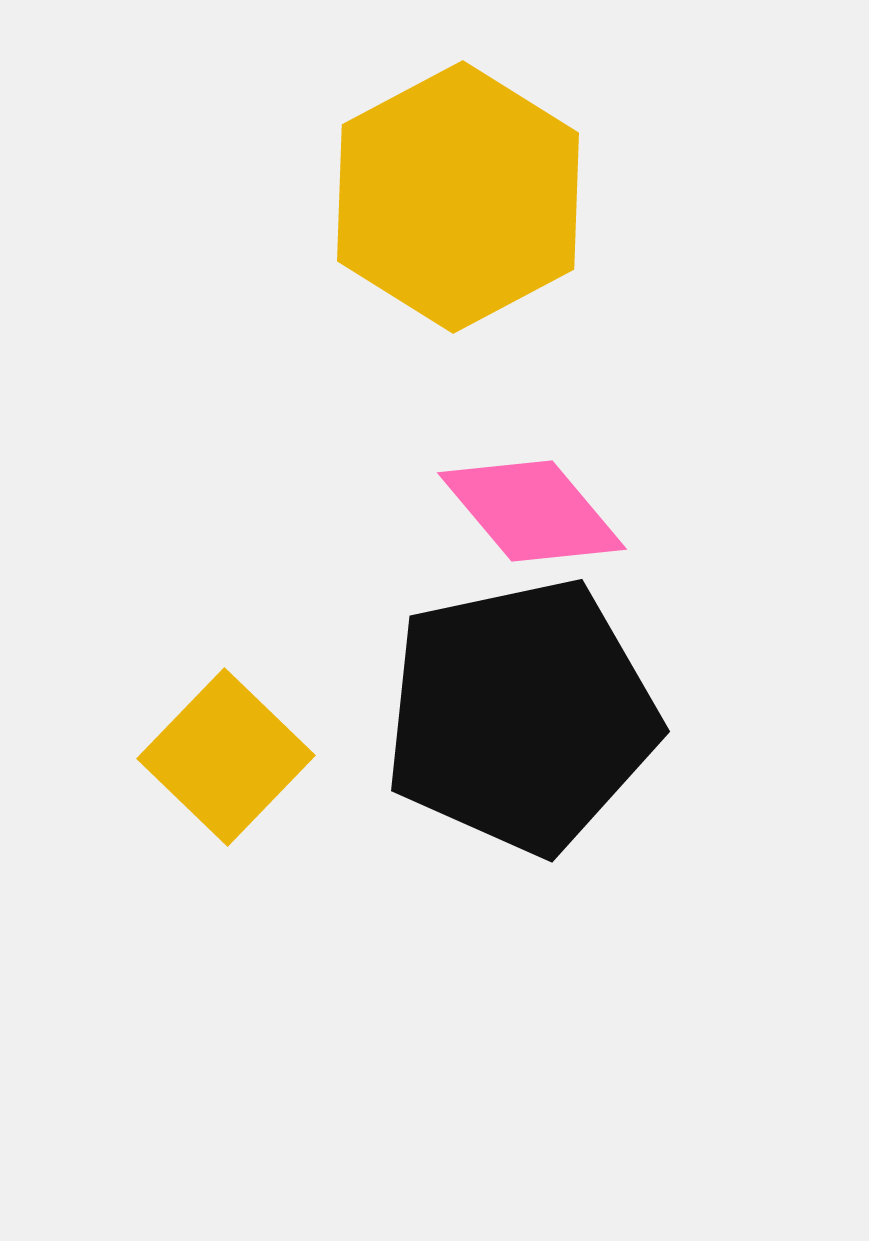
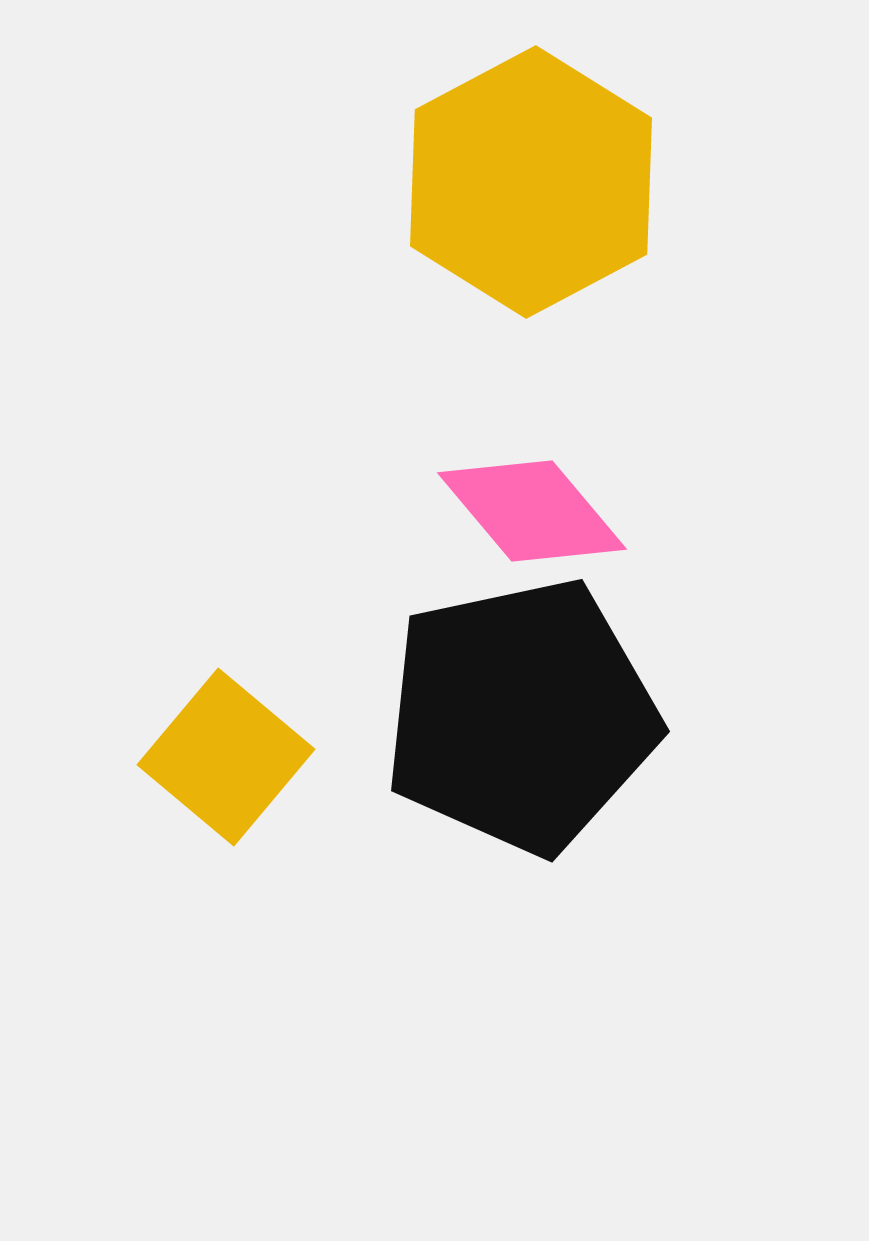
yellow hexagon: moved 73 px right, 15 px up
yellow square: rotated 4 degrees counterclockwise
